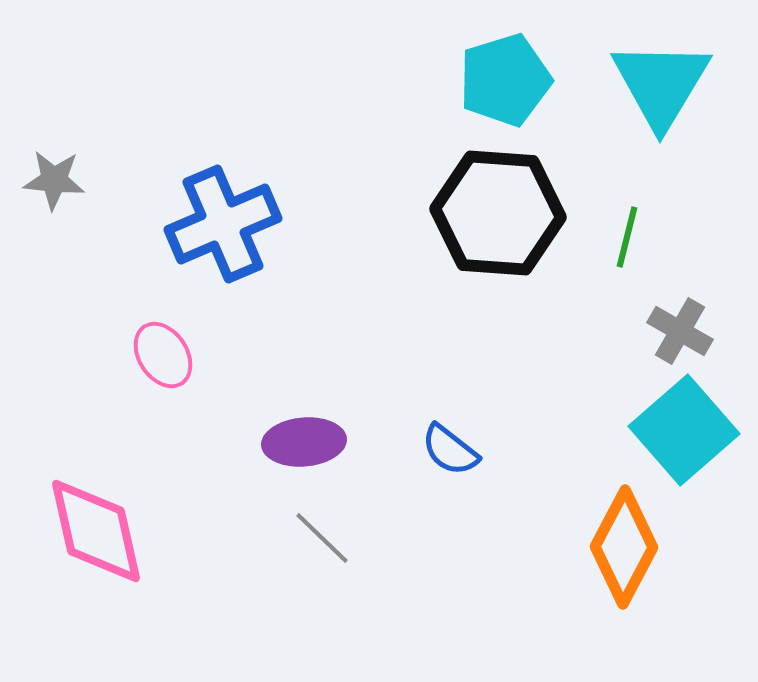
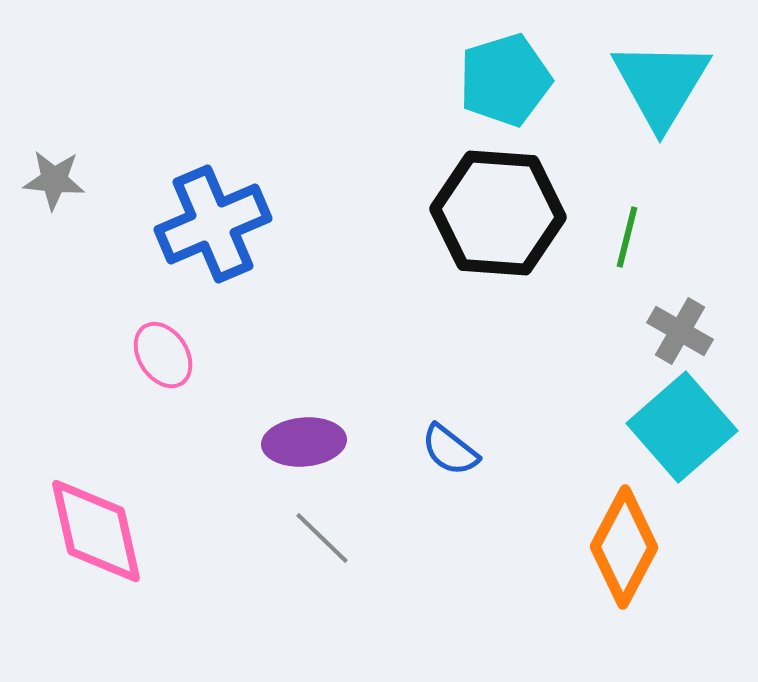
blue cross: moved 10 px left
cyan square: moved 2 px left, 3 px up
